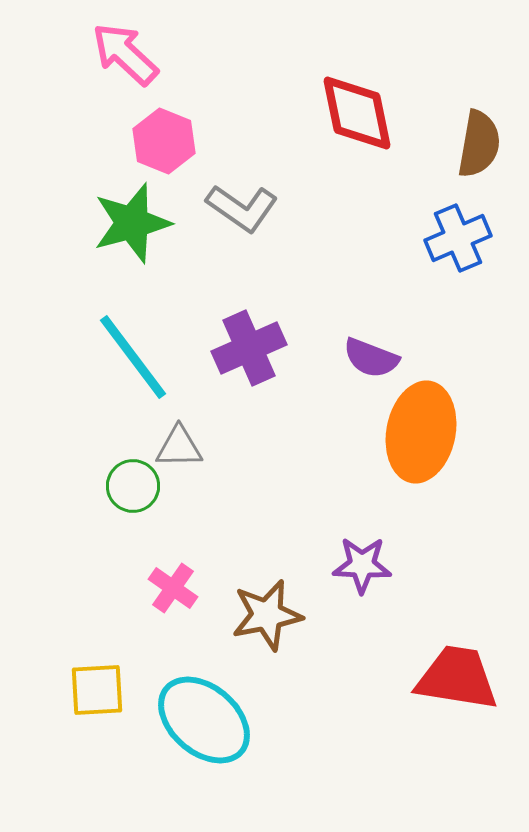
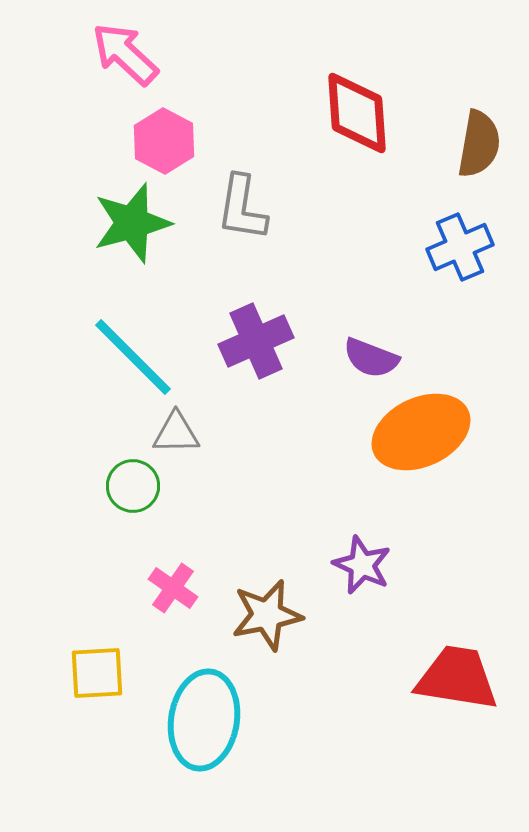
red diamond: rotated 8 degrees clockwise
pink hexagon: rotated 6 degrees clockwise
gray L-shape: rotated 64 degrees clockwise
blue cross: moved 2 px right, 9 px down
purple cross: moved 7 px right, 7 px up
cyan line: rotated 8 degrees counterclockwise
orange ellipse: rotated 54 degrees clockwise
gray triangle: moved 3 px left, 14 px up
purple star: rotated 22 degrees clockwise
yellow square: moved 17 px up
cyan ellipse: rotated 58 degrees clockwise
